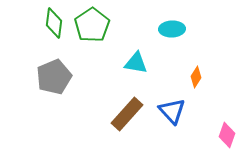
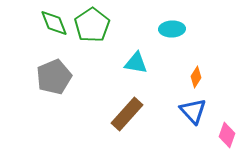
green diamond: rotated 28 degrees counterclockwise
blue triangle: moved 21 px right
